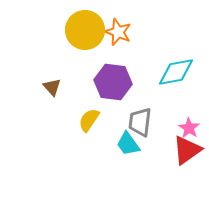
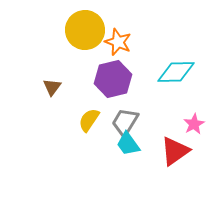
orange star: moved 10 px down
cyan diamond: rotated 9 degrees clockwise
purple hexagon: moved 3 px up; rotated 21 degrees counterclockwise
brown triangle: rotated 18 degrees clockwise
gray trapezoid: moved 15 px left; rotated 24 degrees clockwise
pink star: moved 5 px right, 4 px up; rotated 10 degrees clockwise
red triangle: moved 12 px left, 1 px down
